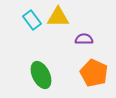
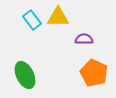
green ellipse: moved 16 px left
